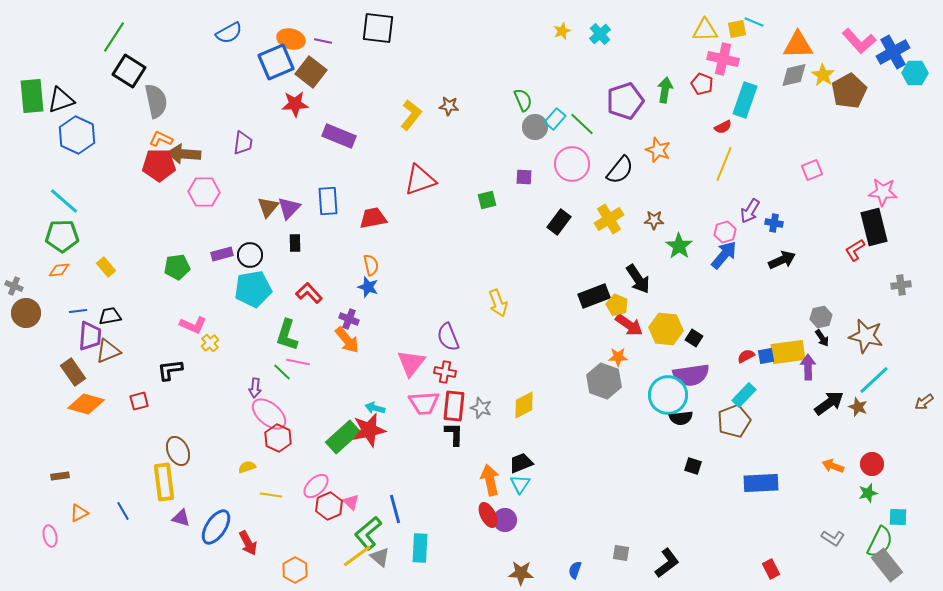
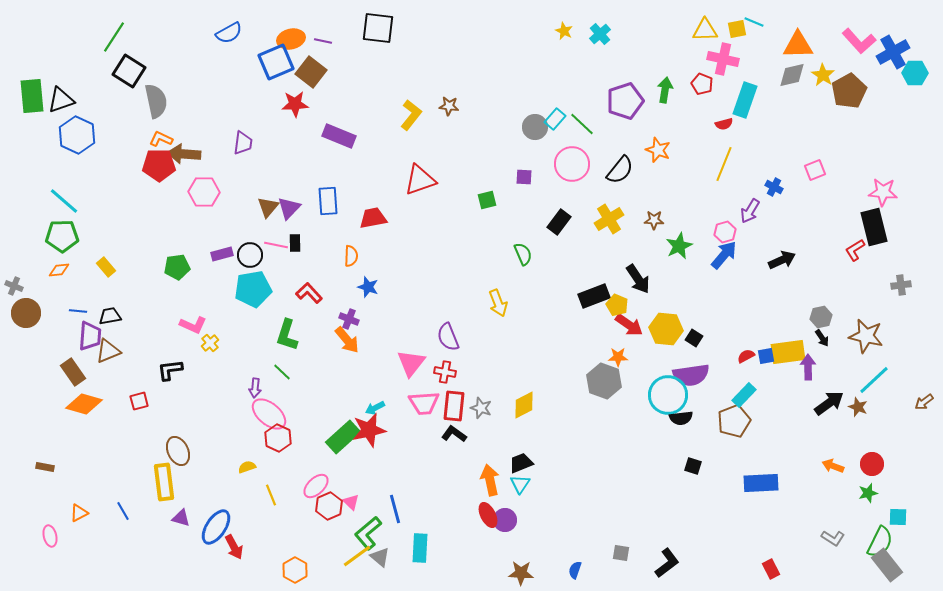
yellow star at (562, 31): moved 2 px right; rotated 24 degrees counterclockwise
orange ellipse at (291, 39): rotated 28 degrees counterclockwise
gray diamond at (794, 75): moved 2 px left
green semicircle at (523, 100): moved 154 px down
red semicircle at (723, 127): moved 1 px right, 3 px up; rotated 12 degrees clockwise
pink square at (812, 170): moved 3 px right
blue cross at (774, 223): moved 36 px up; rotated 18 degrees clockwise
green star at (679, 246): rotated 12 degrees clockwise
orange semicircle at (371, 265): moved 20 px left, 9 px up; rotated 15 degrees clockwise
blue line at (78, 311): rotated 12 degrees clockwise
pink line at (298, 362): moved 22 px left, 117 px up
orange diamond at (86, 404): moved 2 px left
cyan arrow at (375, 408): rotated 42 degrees counterclockwise
black L-shape at (454, 434): rotated 55 degrees counterclockwise
brown rectangle at (60, 476): moved 15 px left, 9 px up; rotated 18 degrees clockwise
yellow line at (271, 495): rotated 60 degrees clockwise
red arrow at (248, 543): moved 14 px left, 4 px down
